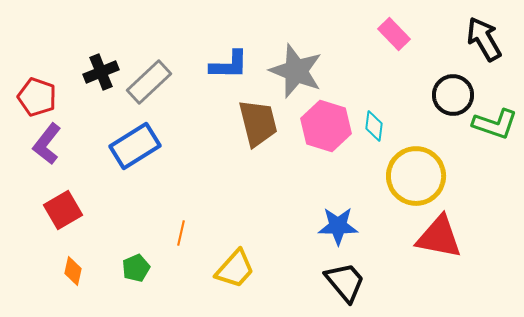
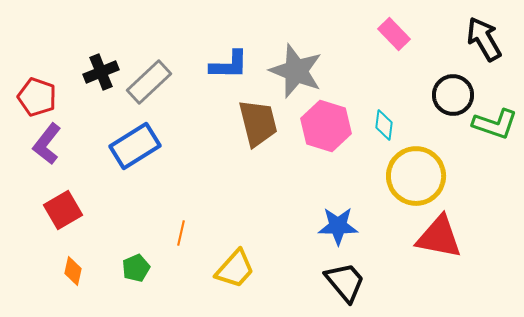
cyan diamond: moved 10 px right, 1 px up
